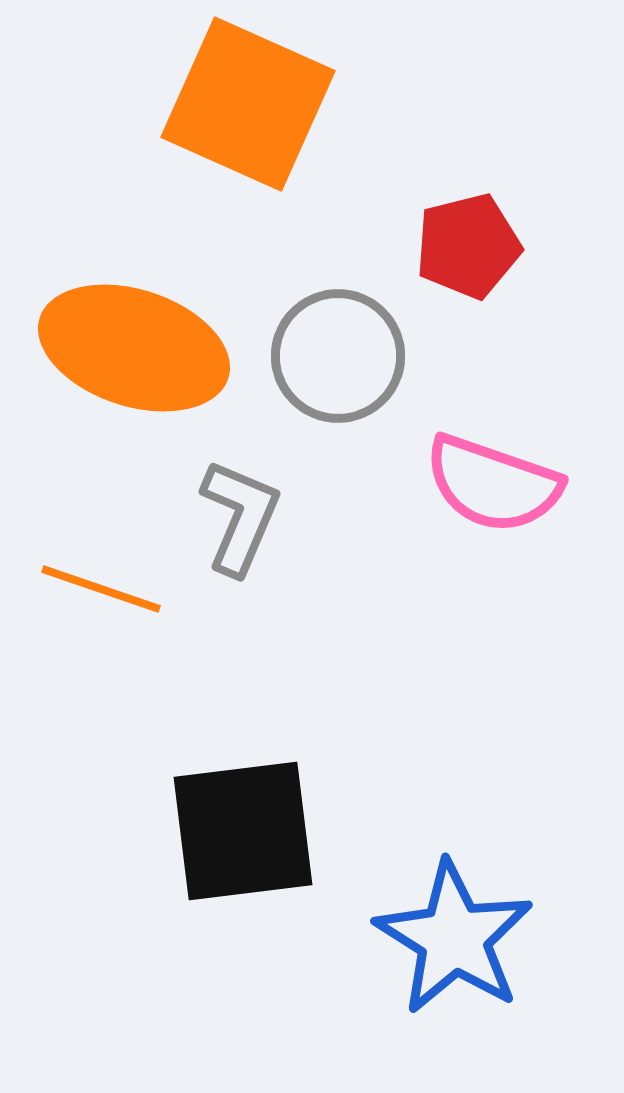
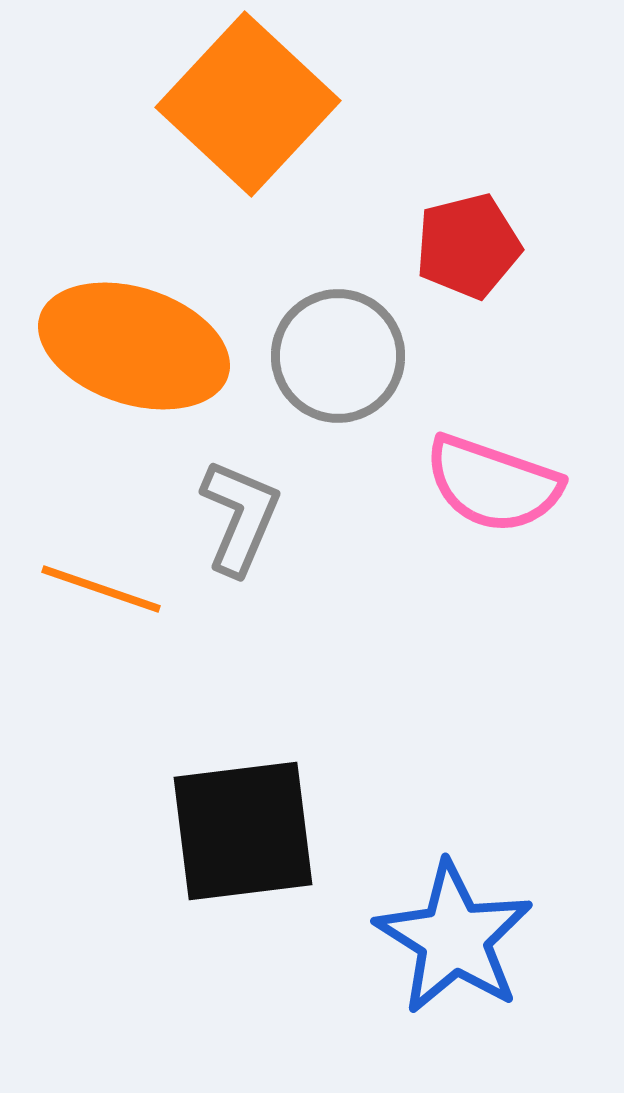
orange square: rotated 19 degrees clockwise
orange ellipse: moved 2 px up
